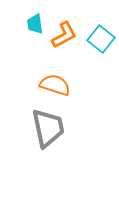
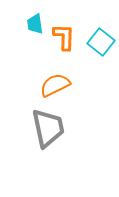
orange L-shape: moved 2 px down; rotated 60 degrees counterclockwise
cyan square: moved 3 px down
orange semicircle: rotated 44 degrees counterclockwise
